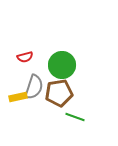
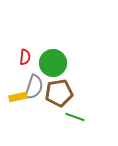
red semicircle: rotated 70 degrees counterclockwise
green circle: moved 9 px left, 2 px up
